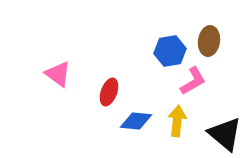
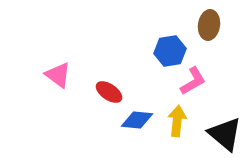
brown ellipse: moved 16 px up
pink triangle: moved 1 px down
red ellipse: rotated 76 degrees counterclockwise
blue diamond: moved 1 px right, 1 px up
